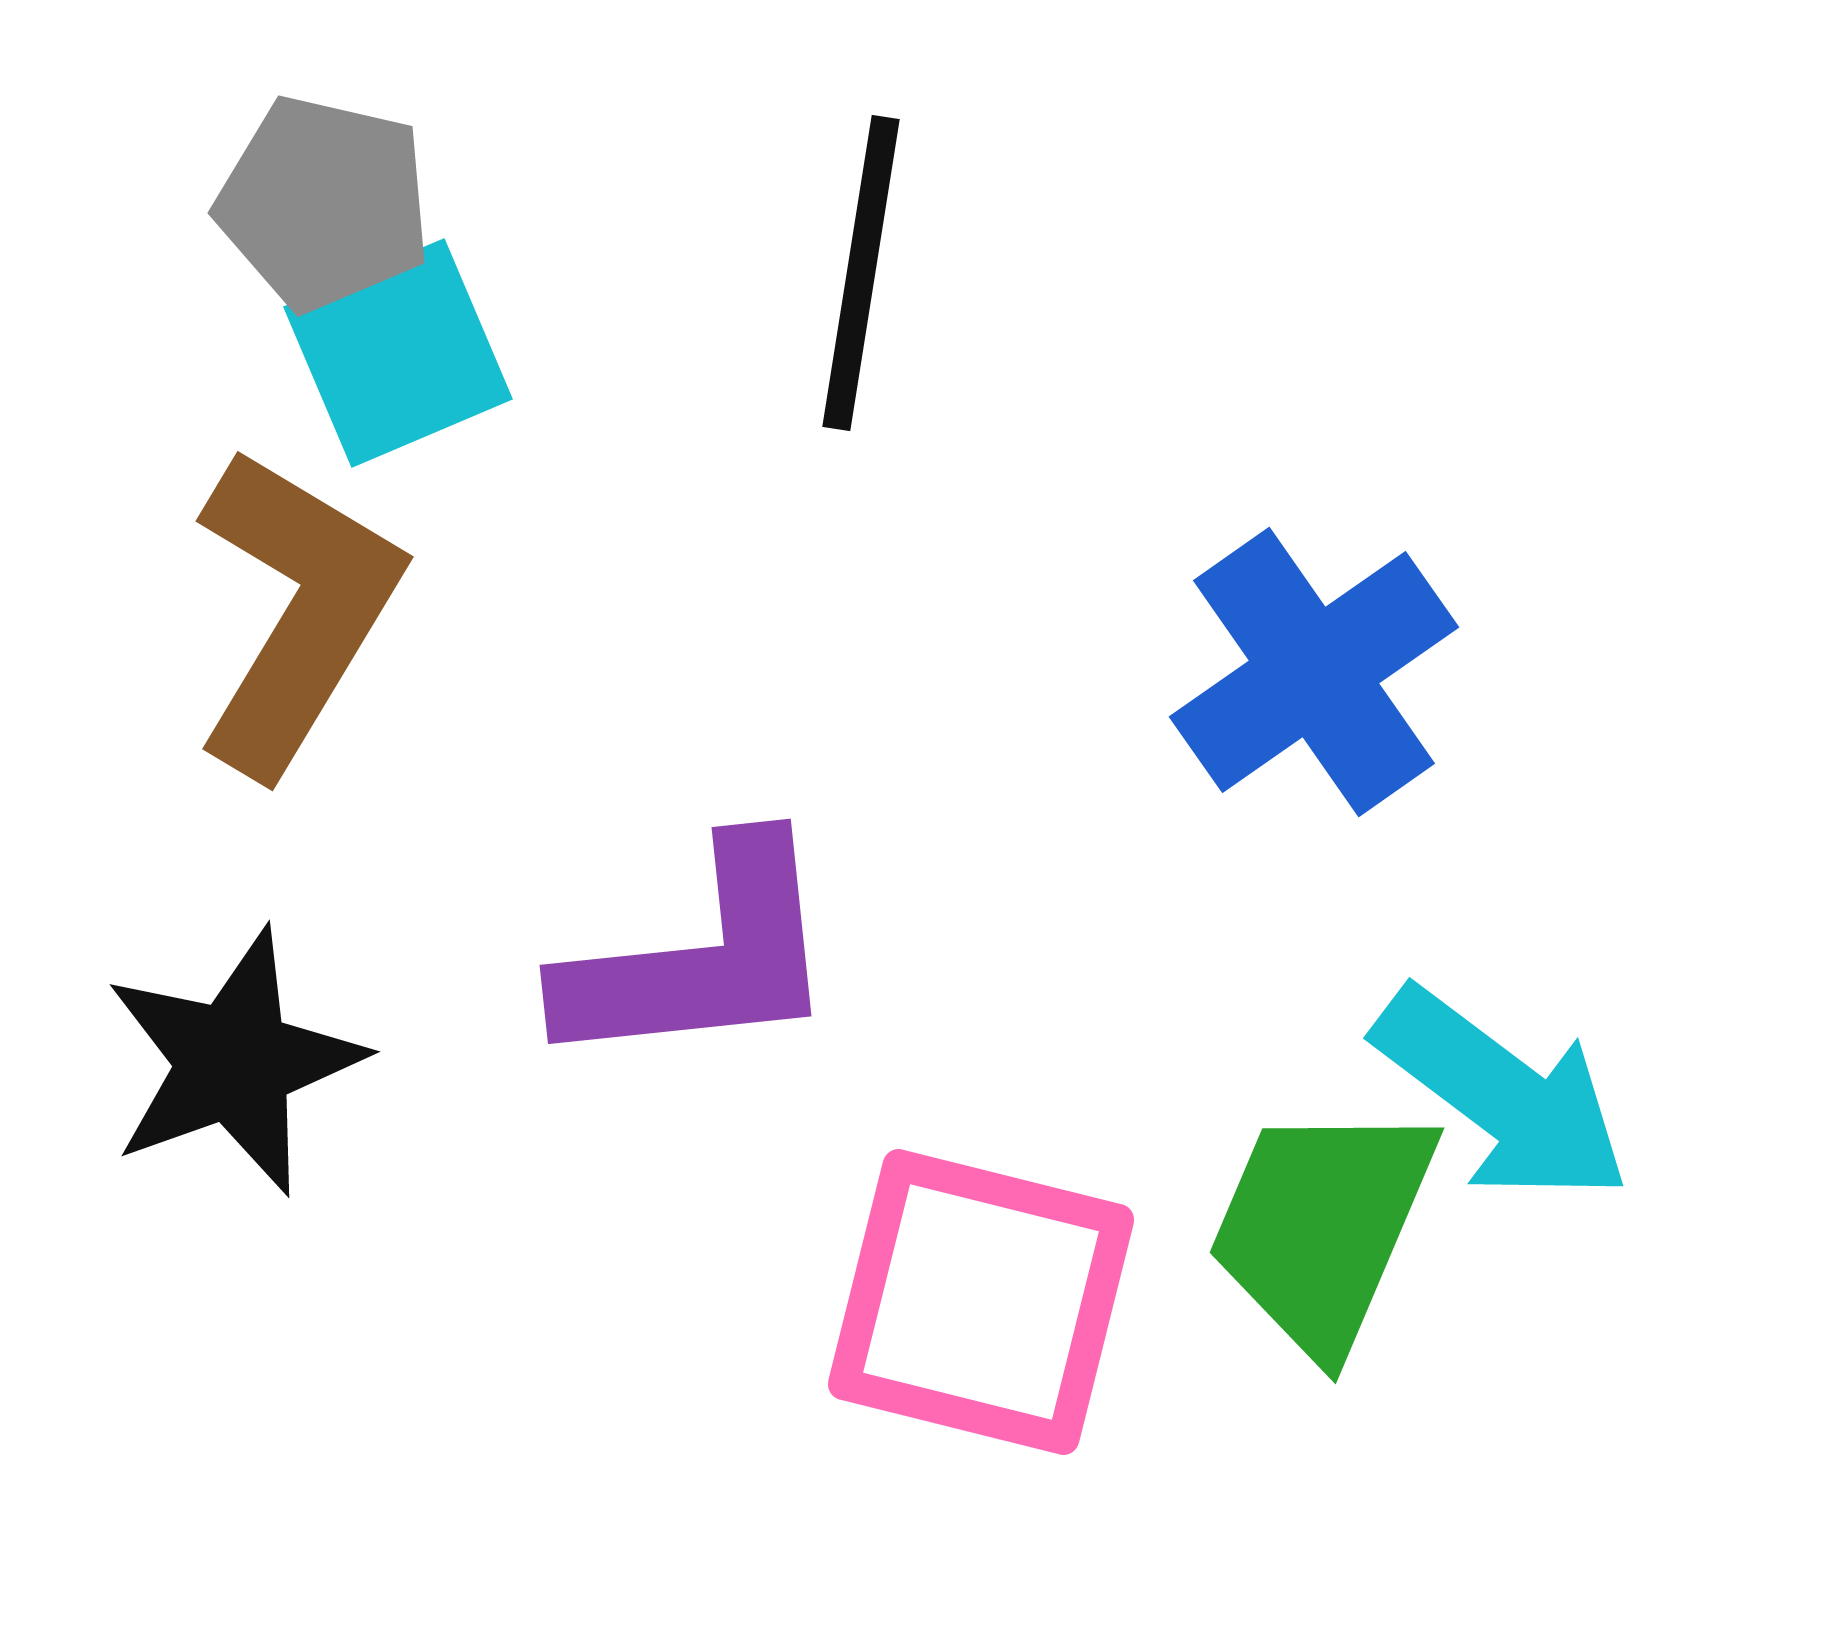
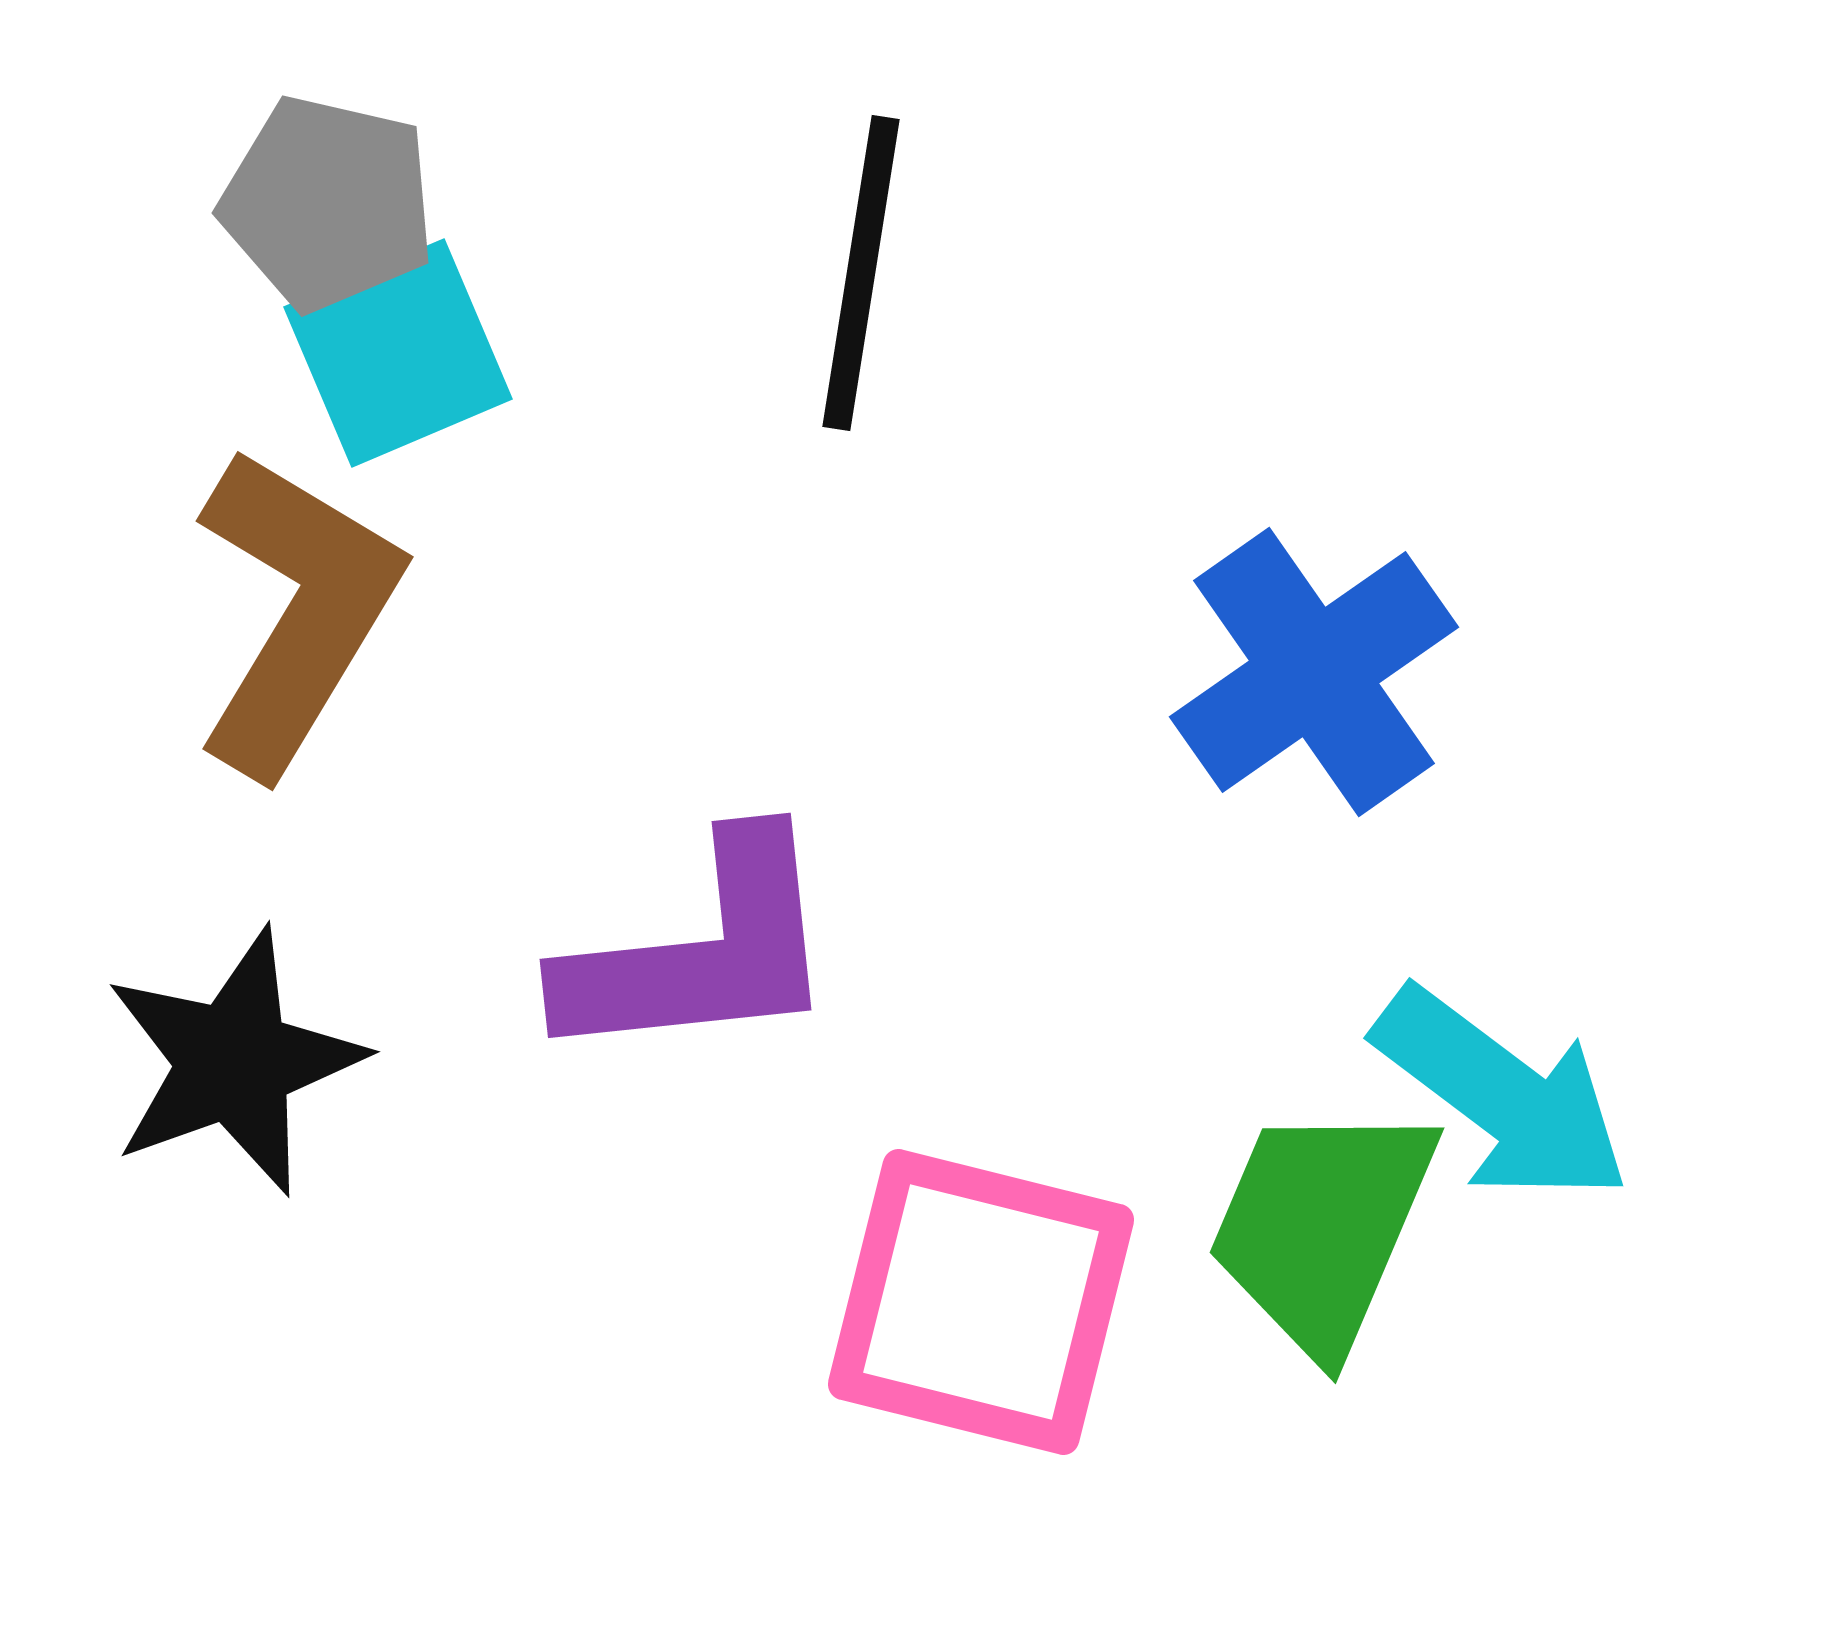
gray pentagon: moved 4 px right
purple L-shape: moved 6 px up
